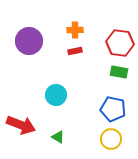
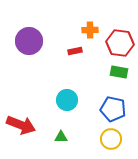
orange cross: moved 15 px right
cyan circle: moved 11 px right, 5 px down
green triangle: moved 3 px right; rotated 32 degrees counterclockwise
